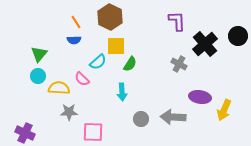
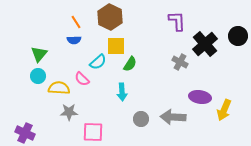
gray cross: moved 1 px right, 2 px up
